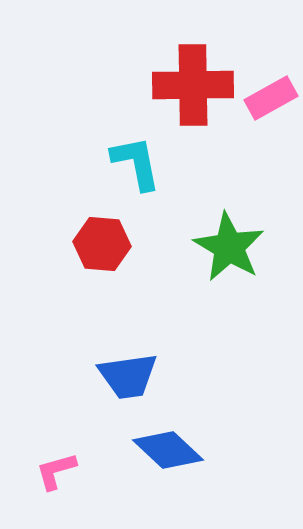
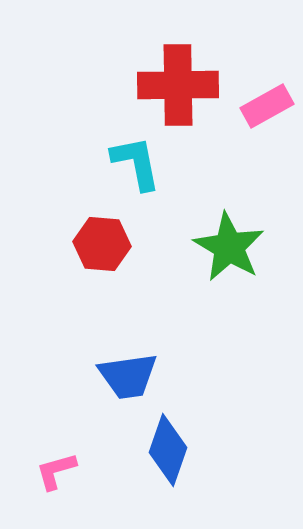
red cross: moved 15 px left
pink rectangle: moved 4 px left, 8 px down
blue diamond: rotated 66 degrees clockwise
